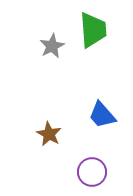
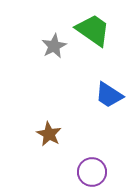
green trapezoid: rotated 51 degrees counterclockwise
gray star: moved 2 px right
blue trapezoid: moved 7 px right, 20 px up; rotated 16 degrees counterclockwise
